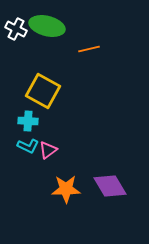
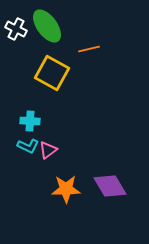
green ellipse: rotated 40 degrees clockwise
yellow square: moved 9 px right, 18 px up
cyan cross: moved 2 px right
